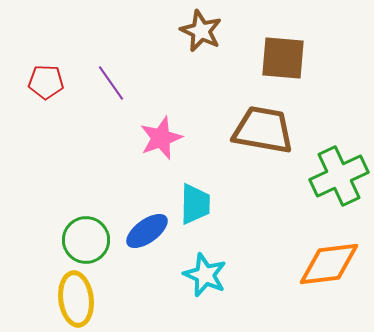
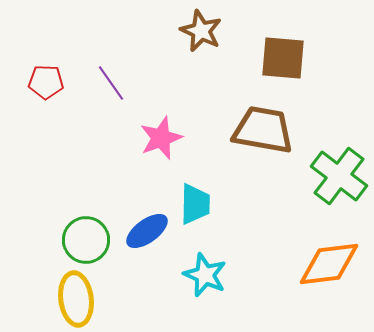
green cross: rotated 28 degrees counterclockwise
